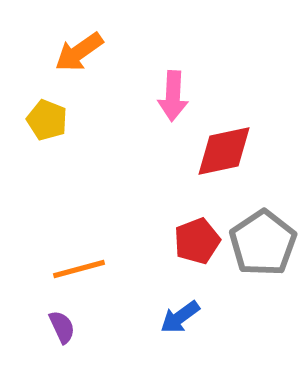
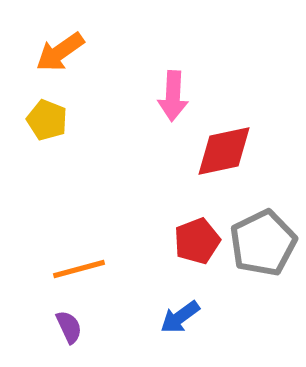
orange arrow: moved 19 px left
gray pentagon: rotated 8 degrees clockwise
purple semicircle: moved 7 px right
